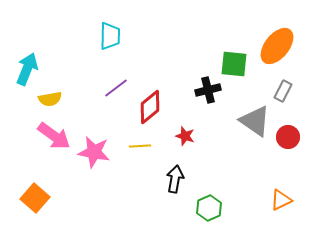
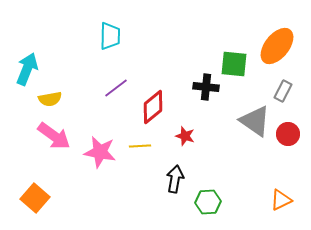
black cross: moved 2 px left, 3 px up; rotated 20 degrees clockwise
red diamond: moved 3 px right
red circle: moved 3 px up
pink star: moved 6 px right
green hexagon: moved 1 px left, 6 px up; rotated 20 degrees clockwise
